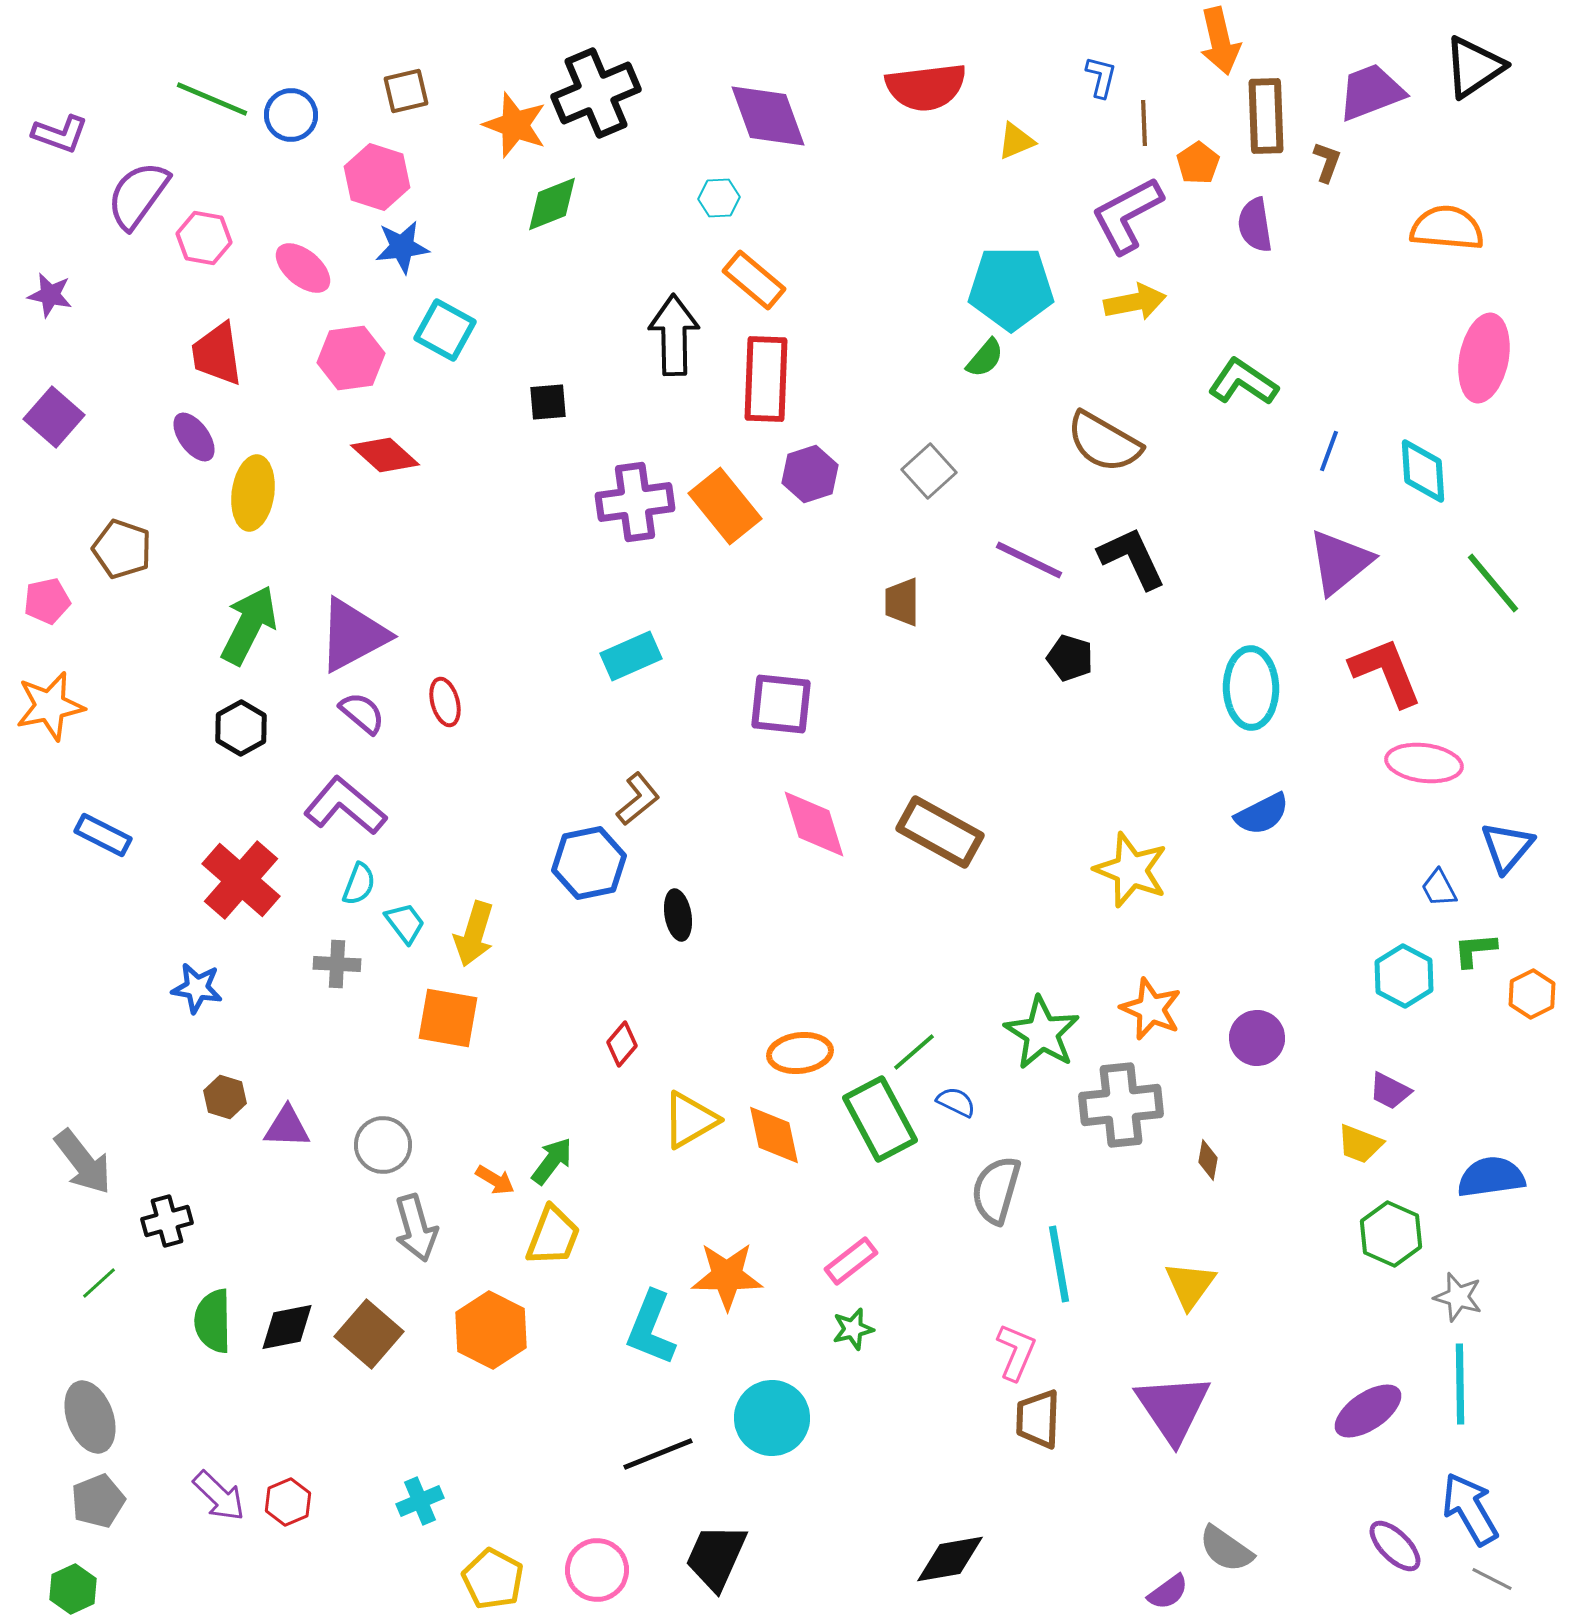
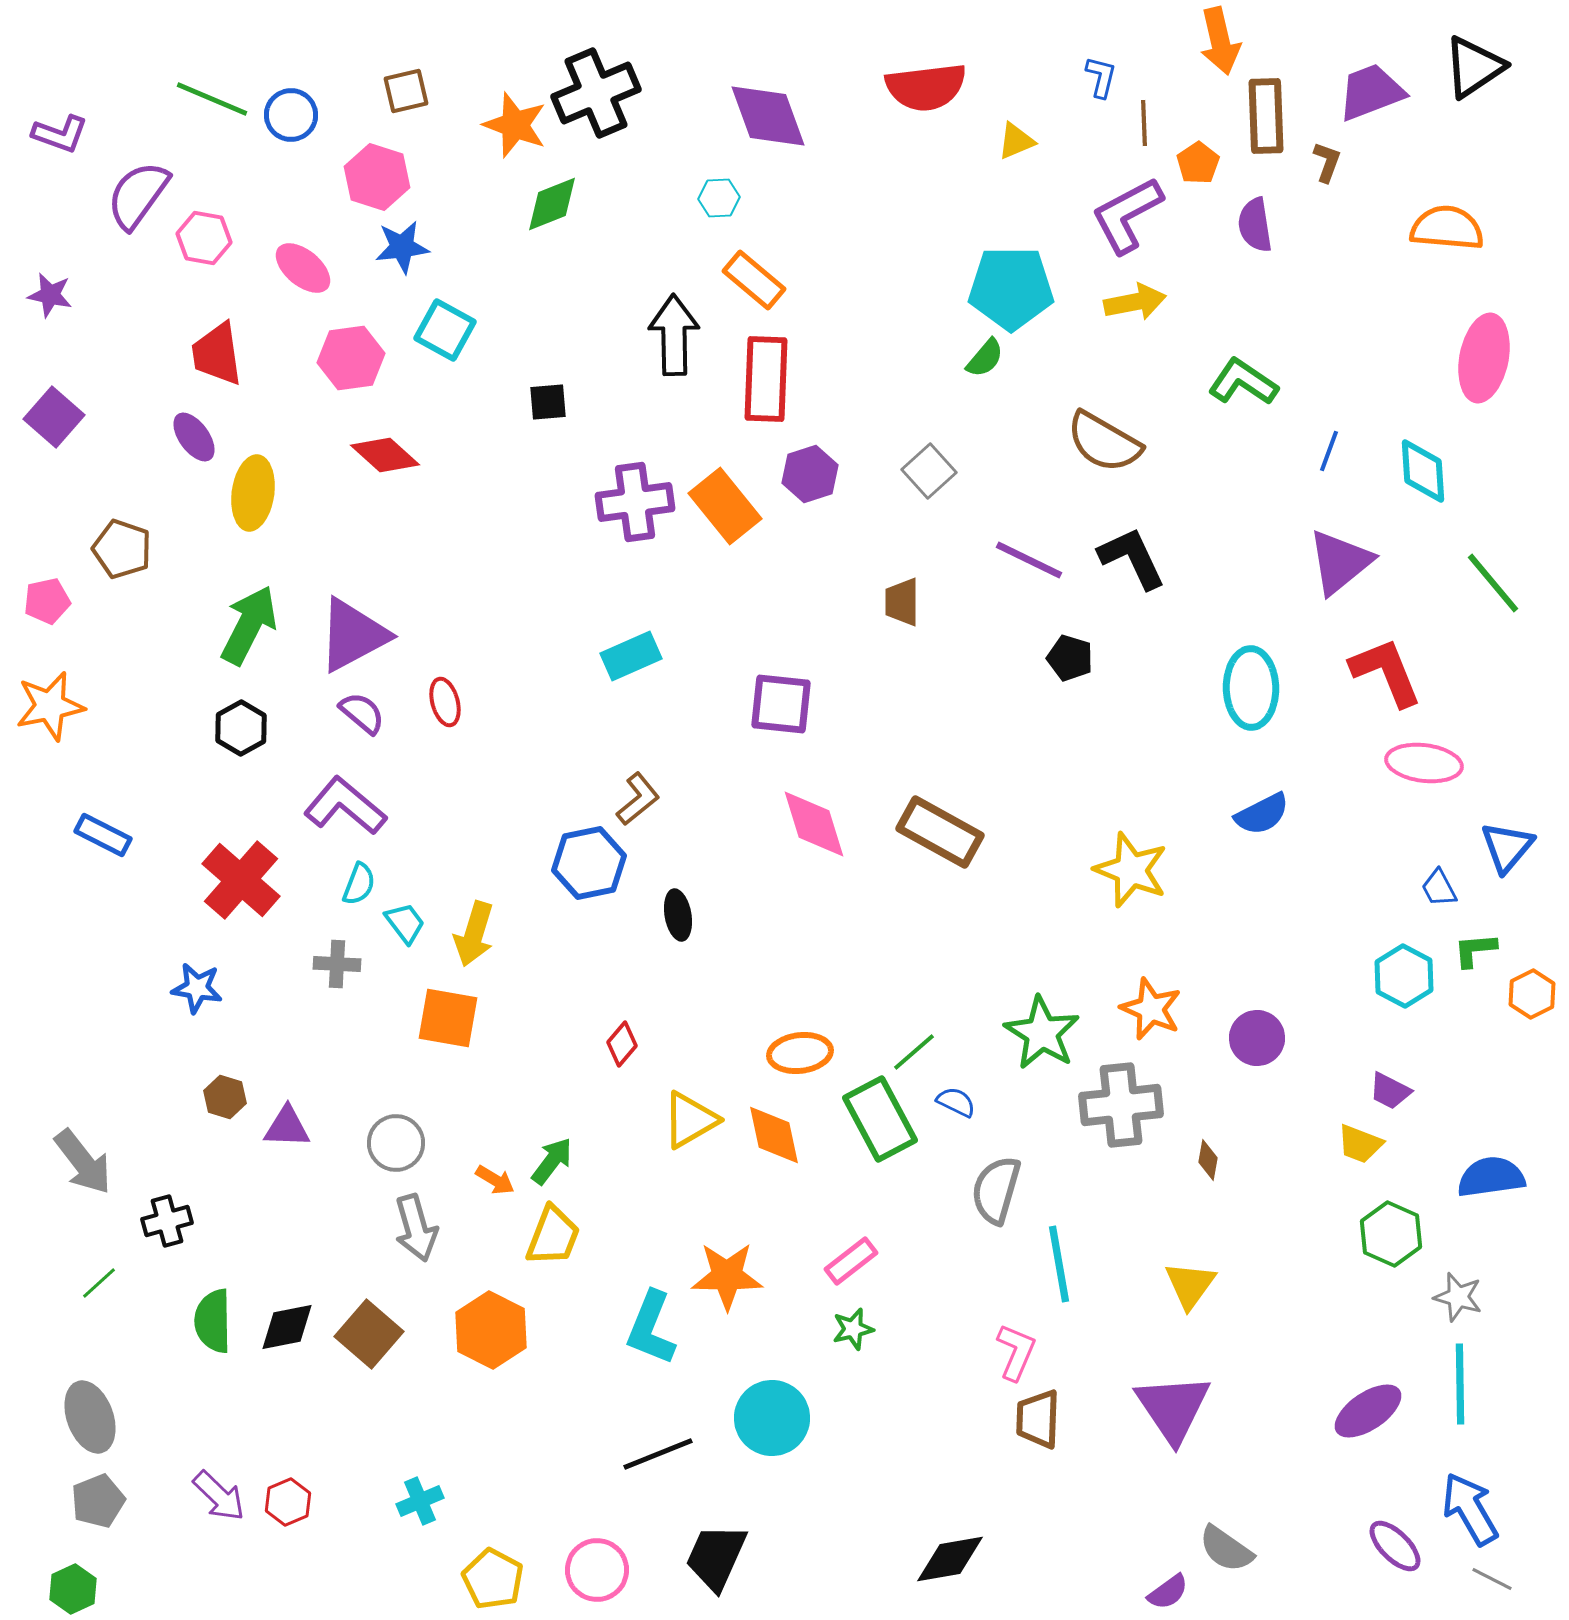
gray circle at (383, 1145): moved 13 px right, 2 px up
